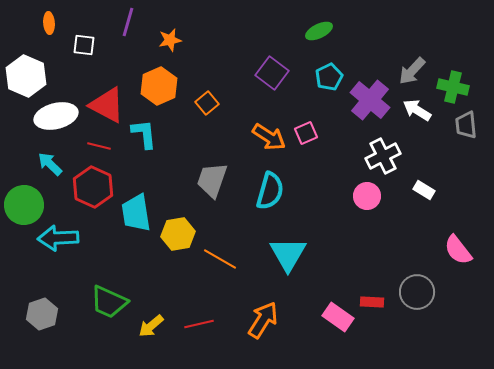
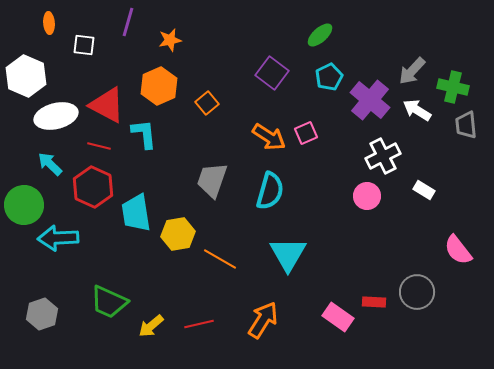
green ellipse at (319, 31): moved 1 px right, 4 px down; rotated 16 degrees counterclockwise
red rectangle at (372, 302): moved 2 px right
